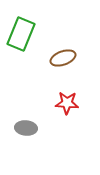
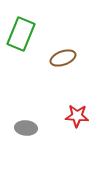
red star: moved 10 px right, 13 px down
